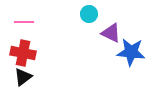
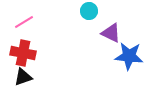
cyan circle: moved 3 px up
pink line: rotated 30 degrees counterclockwise
blue star: moved 2 px left, 4 px down
black triangle: rotated 18 degrees clockwise
